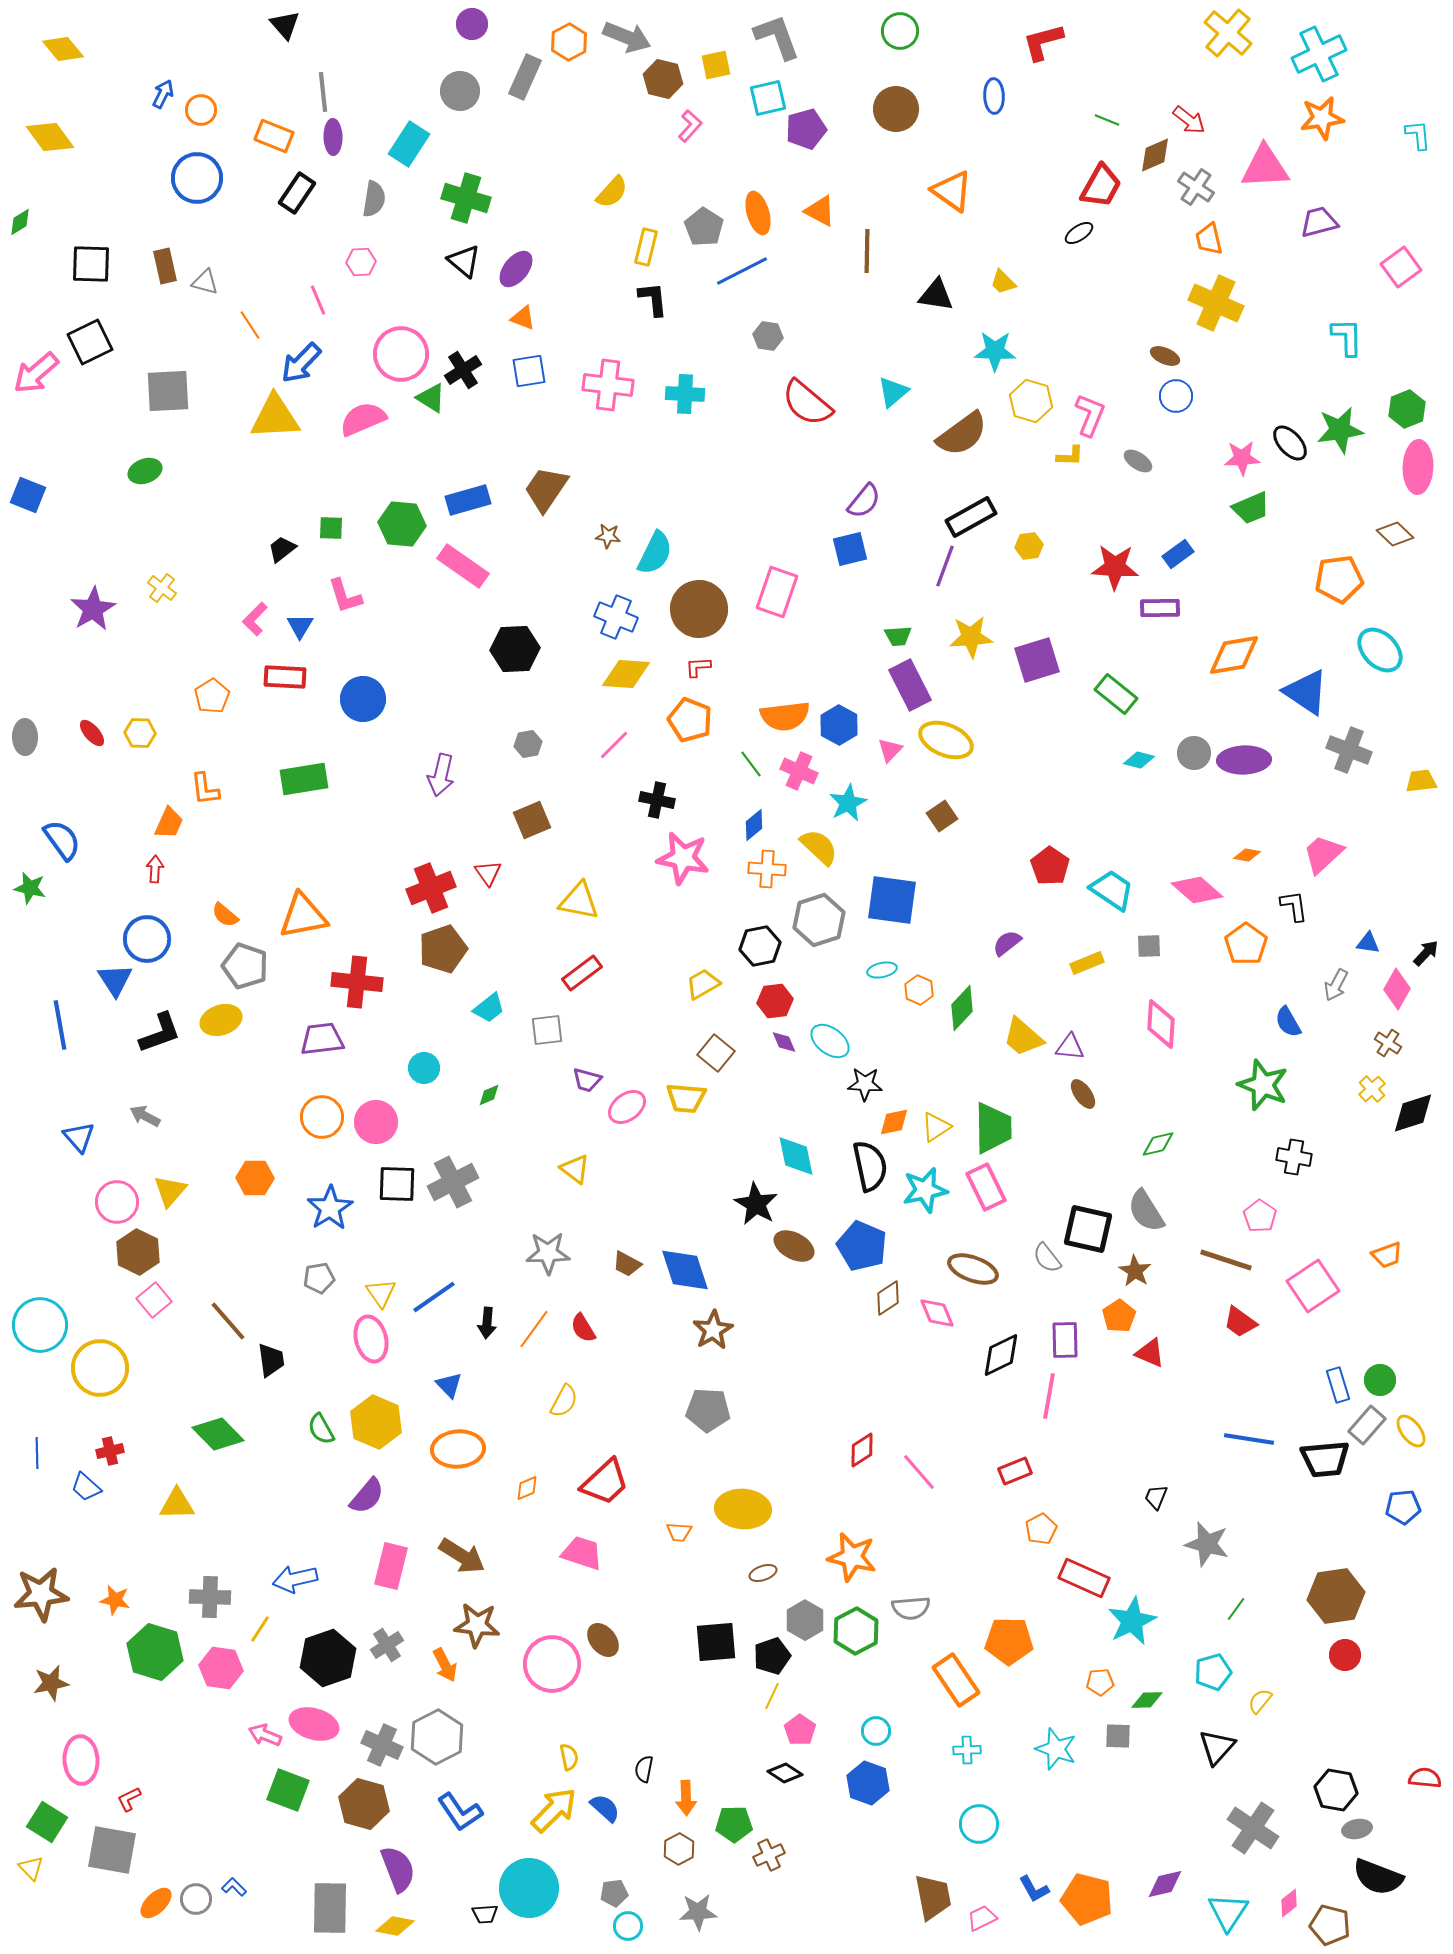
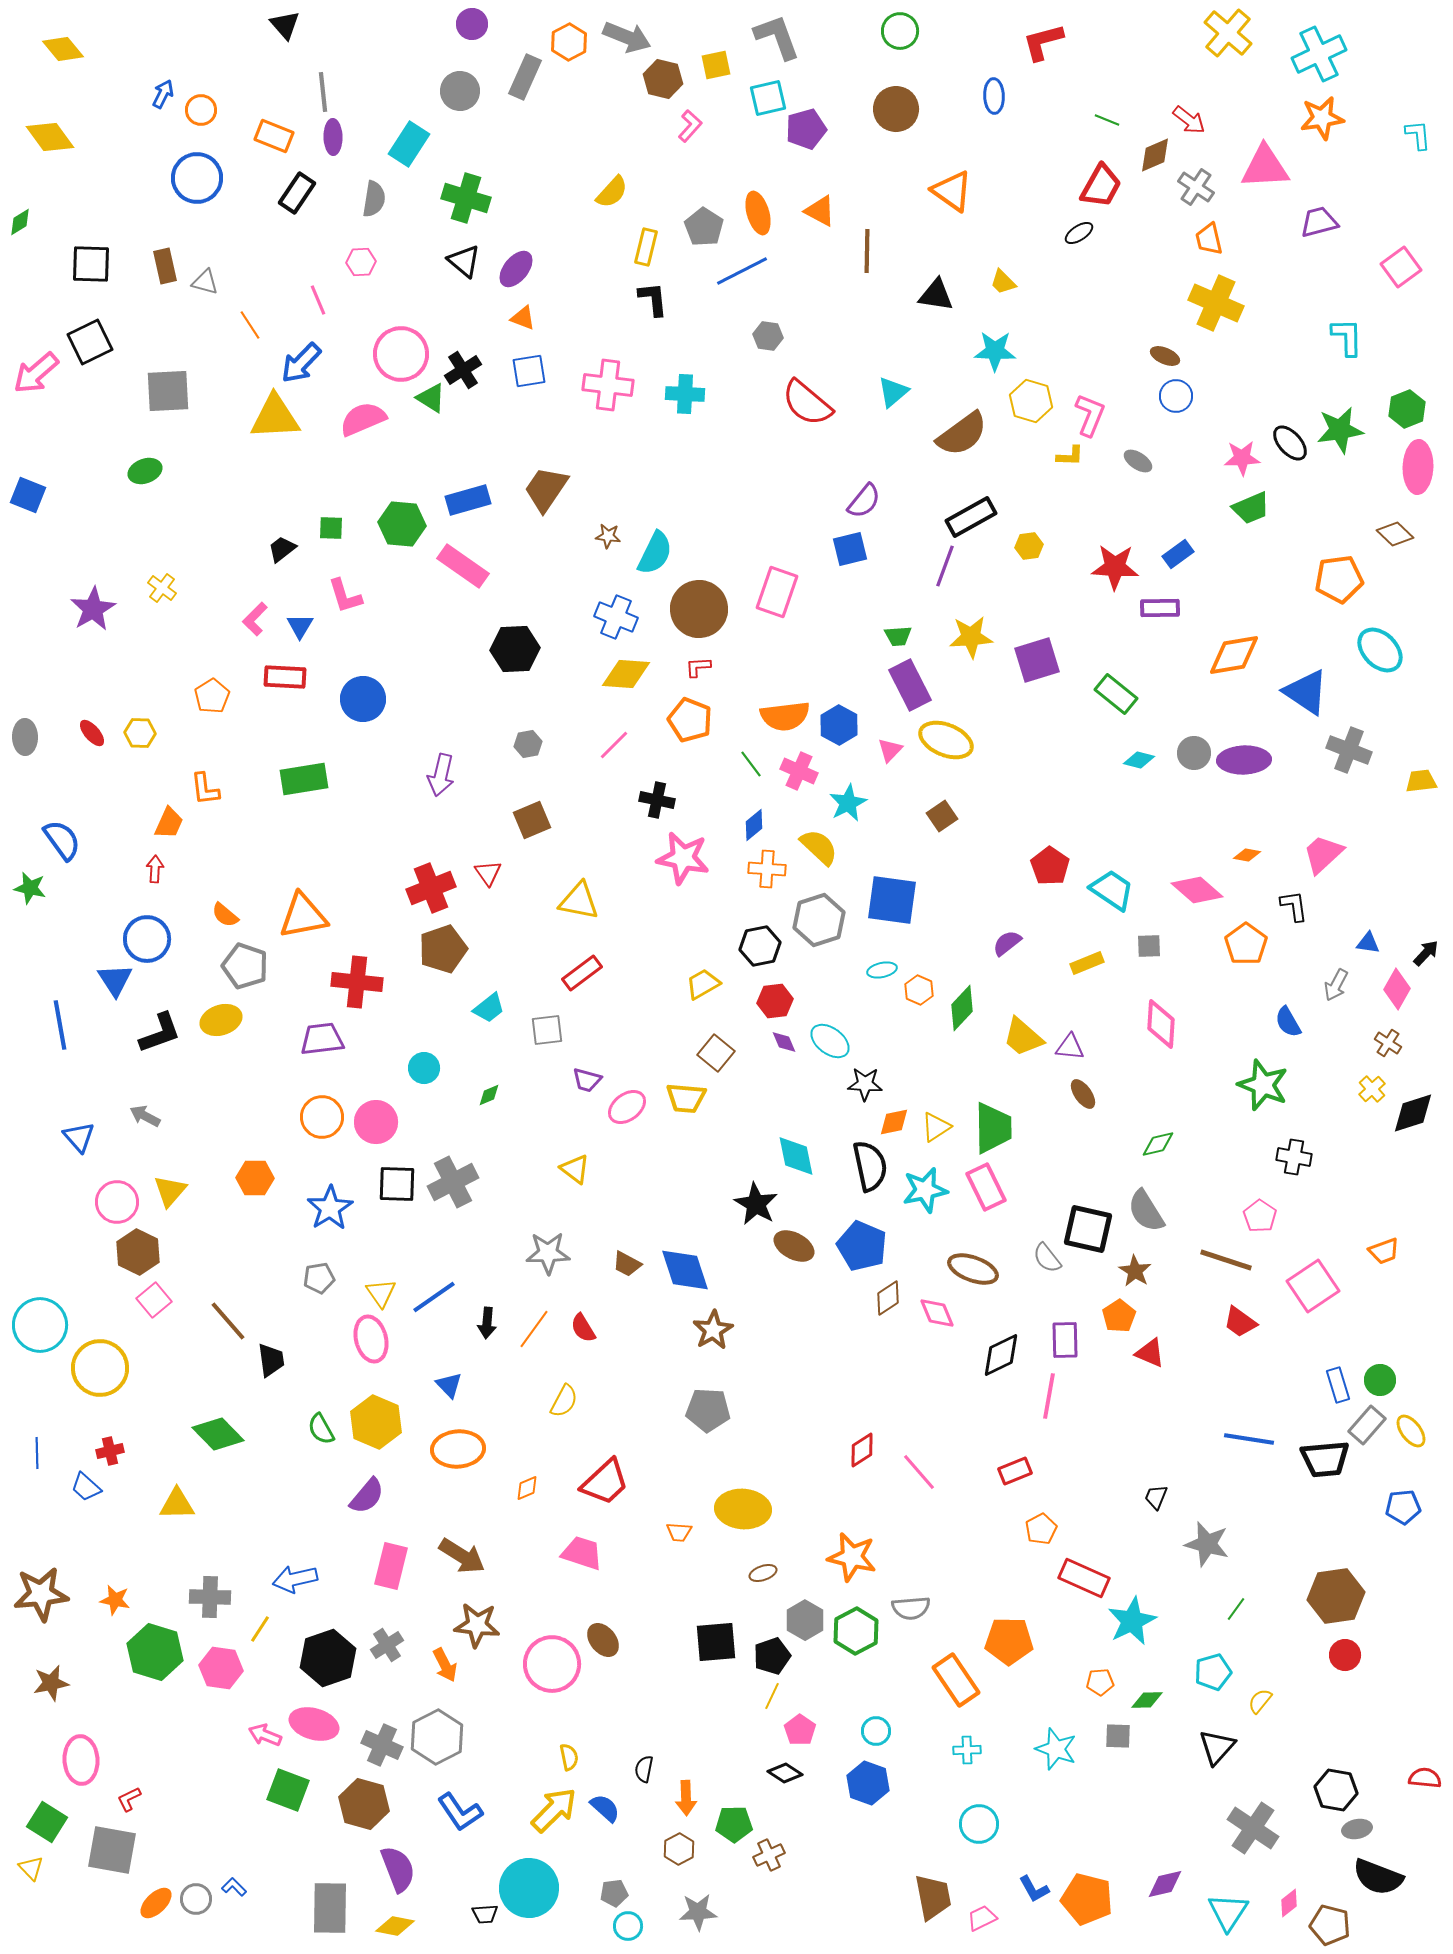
orange trapezoid at (1387, 1255): moved 3 px left, 4 px up
